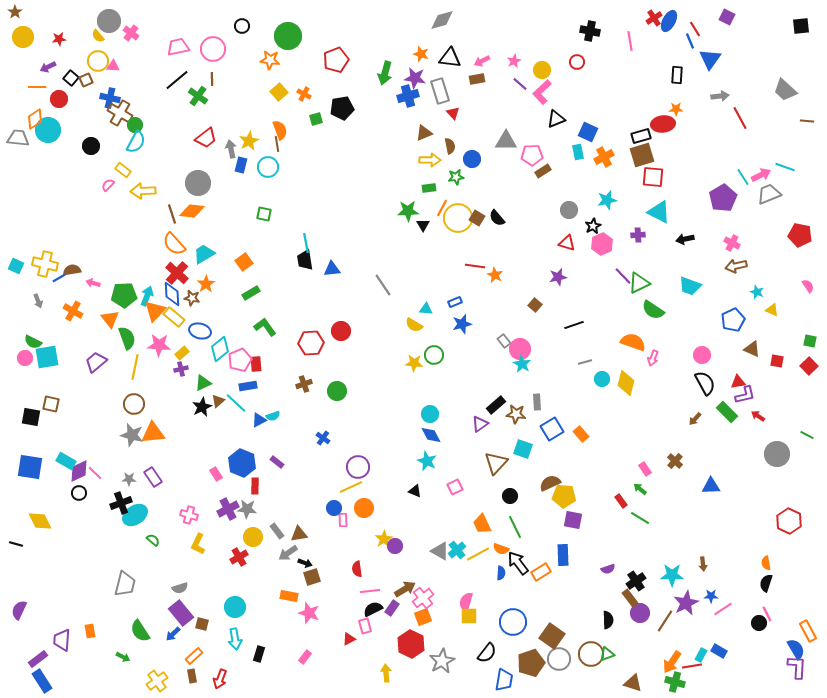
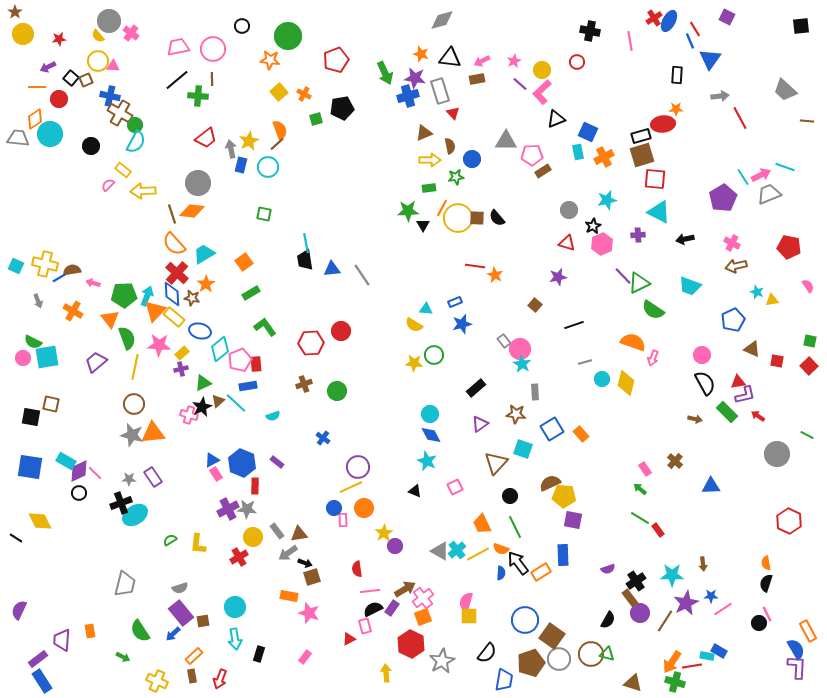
yellow circle at (23, 37): moved 3 px up
green arrow at (385, 73): rotated 40 degrees counterclockwise
green cross at (198, 96): rotated 30 degrees counterclockwise
blue cross at (110, 98): moved 2 px up
cyan circle at (48, 130): moved 2 px right, 4 px down
brown line at (277, 144): rotated 56 degrees clockwise
red square at (653, 177): moved 2 px right, 2 px down
brown square at (477, 218): rotated 28 degrees counterclockwise
red pentagon at (800, 235): moved 11 px left, 12 px down
gray line at (383, 285): moved 21 px left, 10 px up
yellow triangle at (772, 310): moved 10 px up; rotated 32 degrees counterclockwise
pink circle at (25, 358): moved 2 px left
gray rectangle at (537, 402): moved 2 px left, 10 px up
black rectangle at (496, 405): moved 20 px left, 17 px up
brown arrow at (695, 419): rotated 120 degrees counterclockwise
blue triangle at (259, 420): moved 47 px left, 40 px down
red rectangle at (621, 501): moved 37 px right, 29 px down
pink cross at (189, 515): moved 100 px up
yellow star at (384, 539): moved 6 px up
green semicircle at (153, 540): moved 17 px right; rotated 72 degrees counterclockwise
black line at (16, 544): moved 6 px up; rotated 16 degrees clockwise
yellow L-shape at (198, 544): rotated 20 degrees counterclockwise
black semicircle at (608, 620): rotated 30 degrees clockwise
blue circle at (513, 622): moved 12 px right, 2 px up
brown square at (202, 624): moved 1 px right, 3 px up; rotated 24 degrees counterclockwise
green triangle at (607, 654): rotated 35 degrees clockwise
cyan rectangle at (701, 655): moved 6 px right, 1 px down; rotated 72 degrees clockwise
yellow cross at (157, 681): rotated 30 degrees counterclockwise
